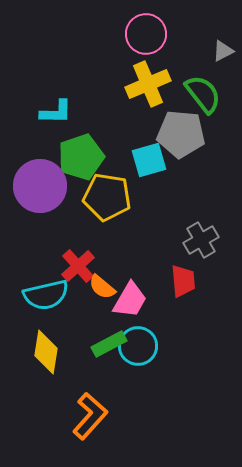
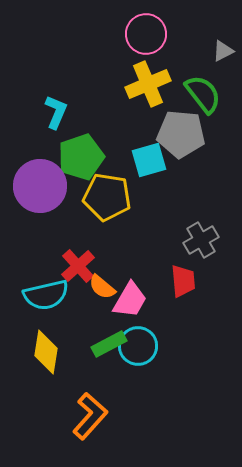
cyan L-shape: rotated 68 degrees counterclockwise
